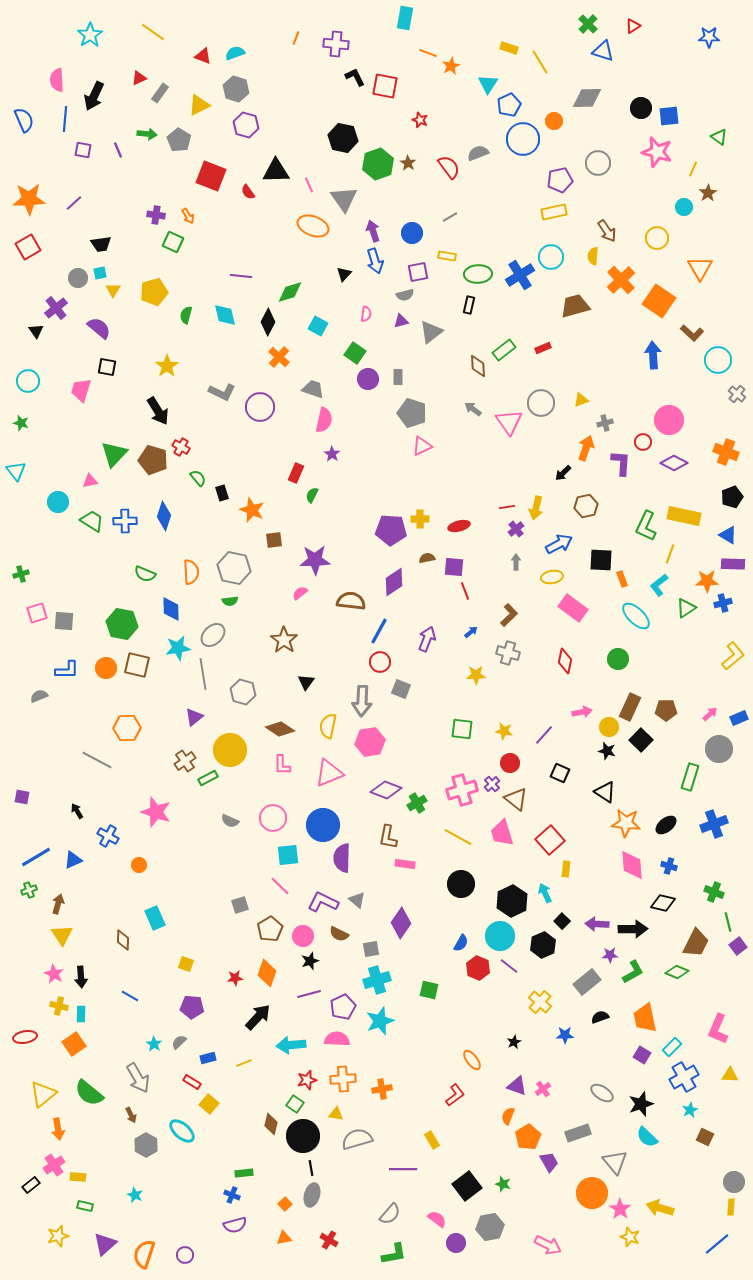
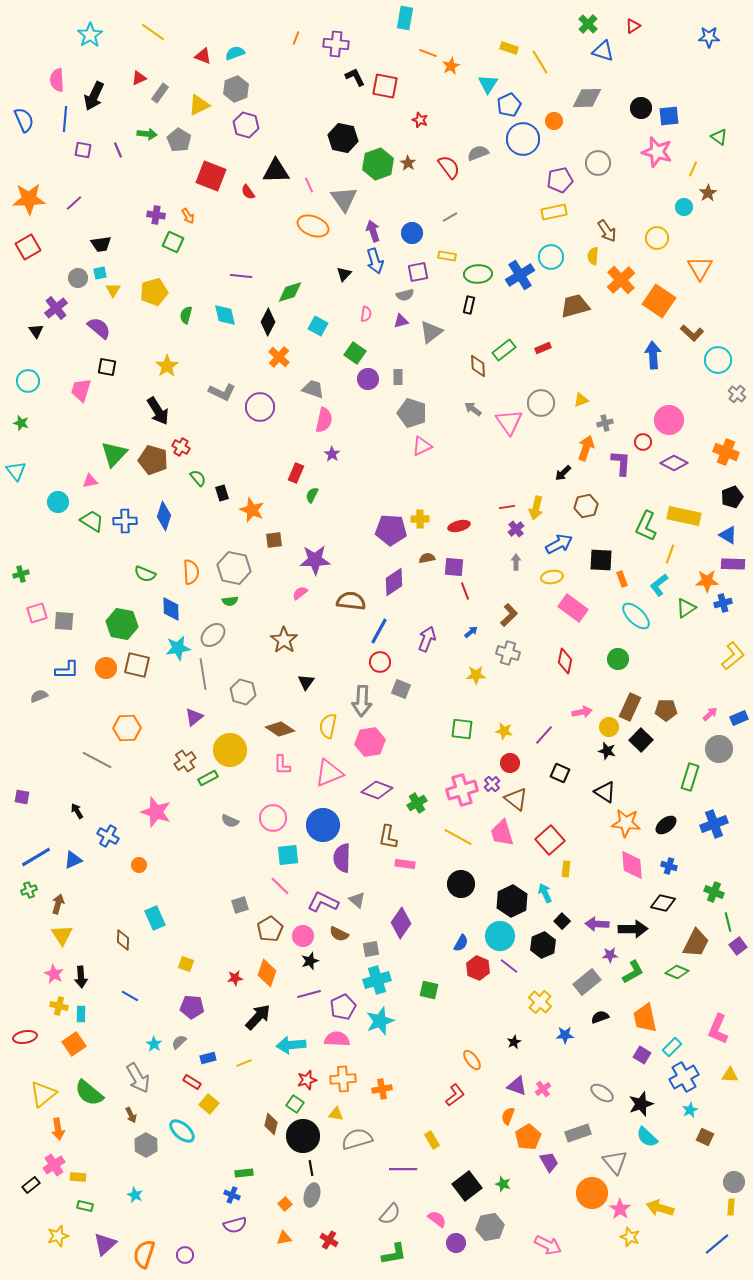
gray hexagon at (236, 89): rotated 20 degrees clockwise
purple diamond at (386, 790): moved 9 px left
